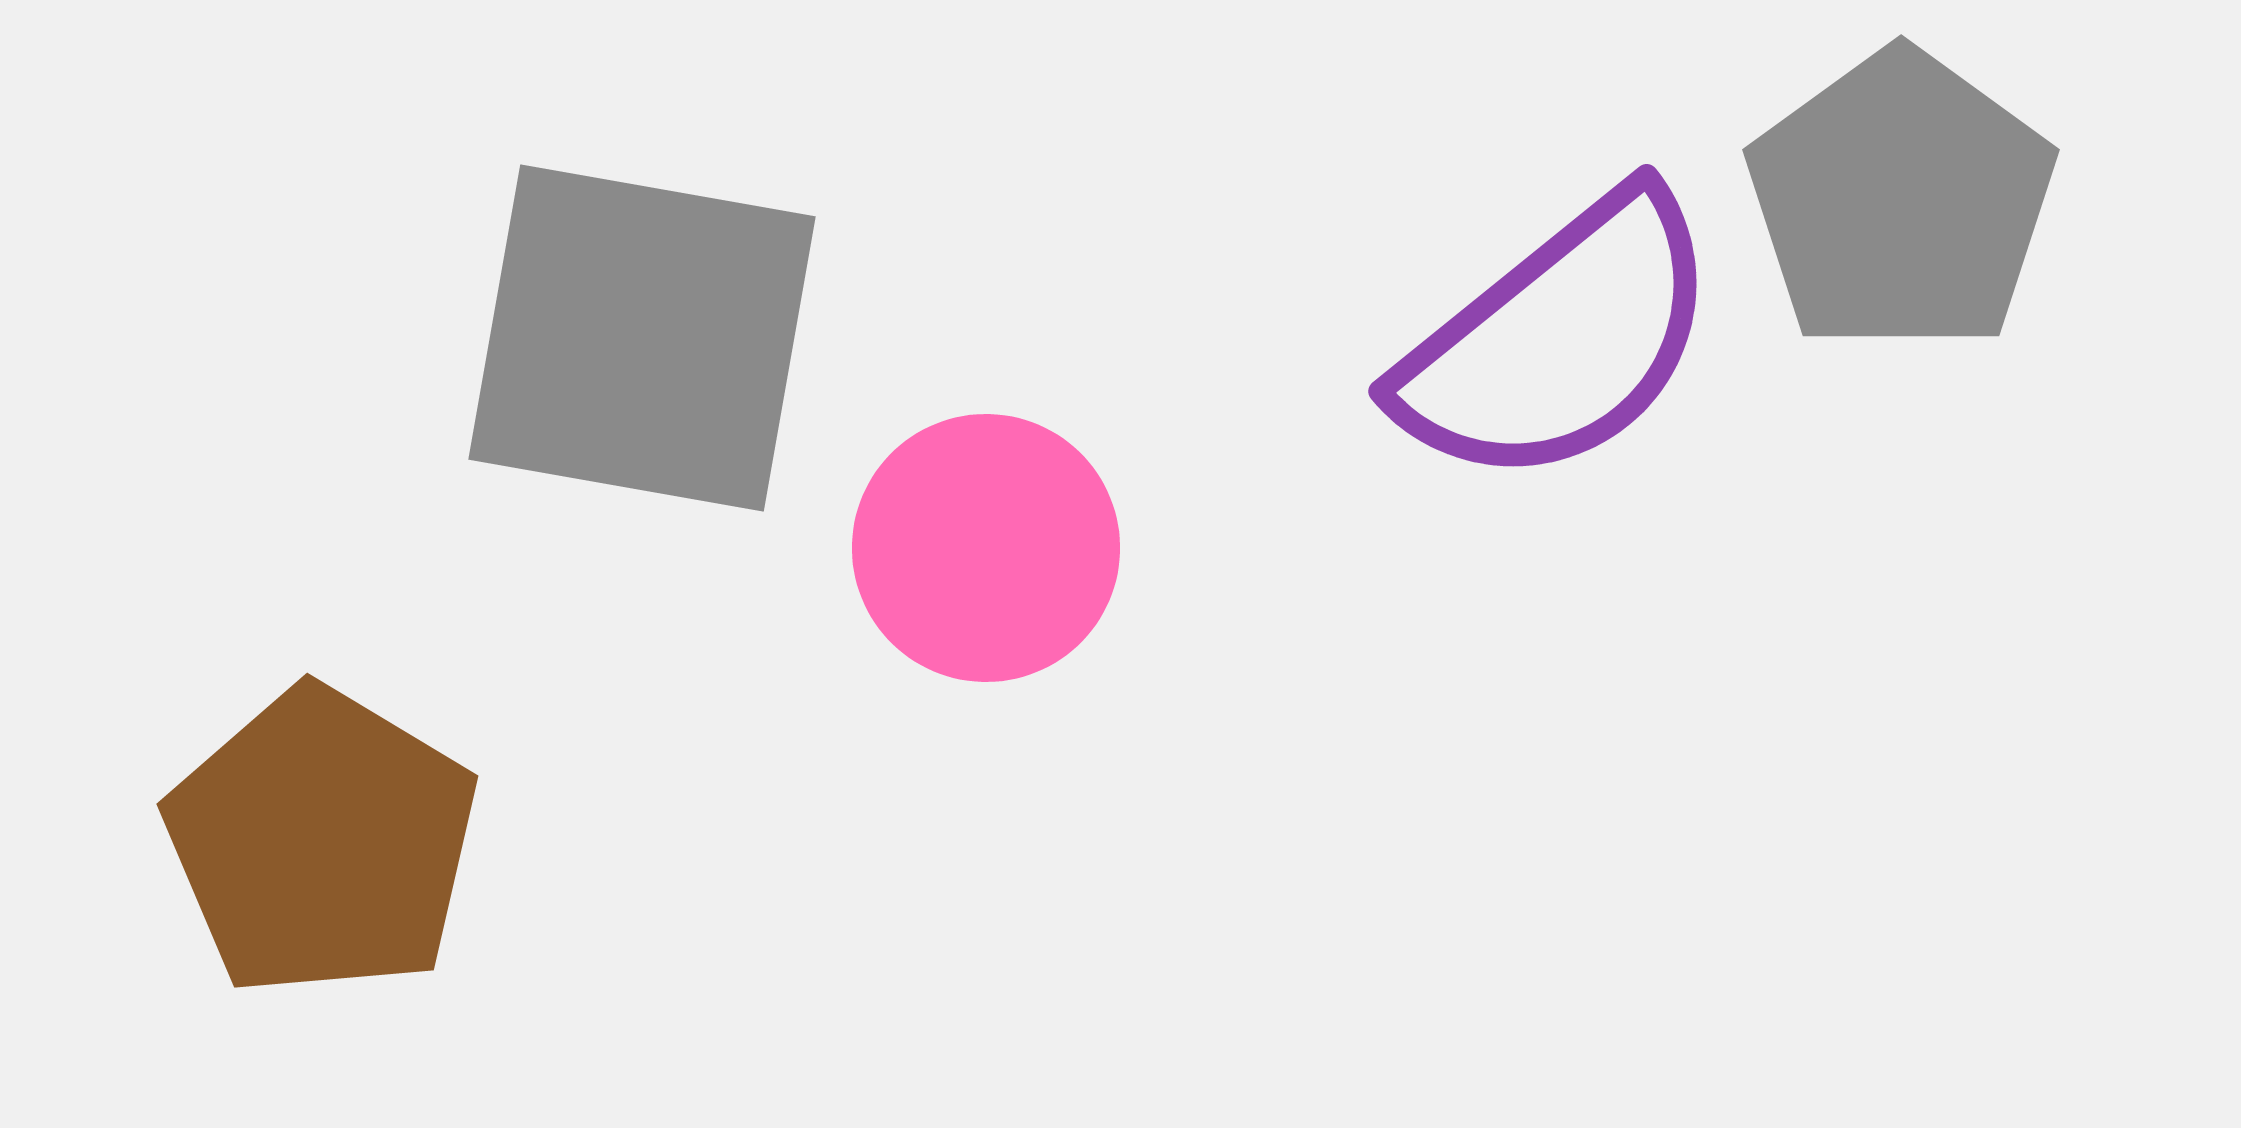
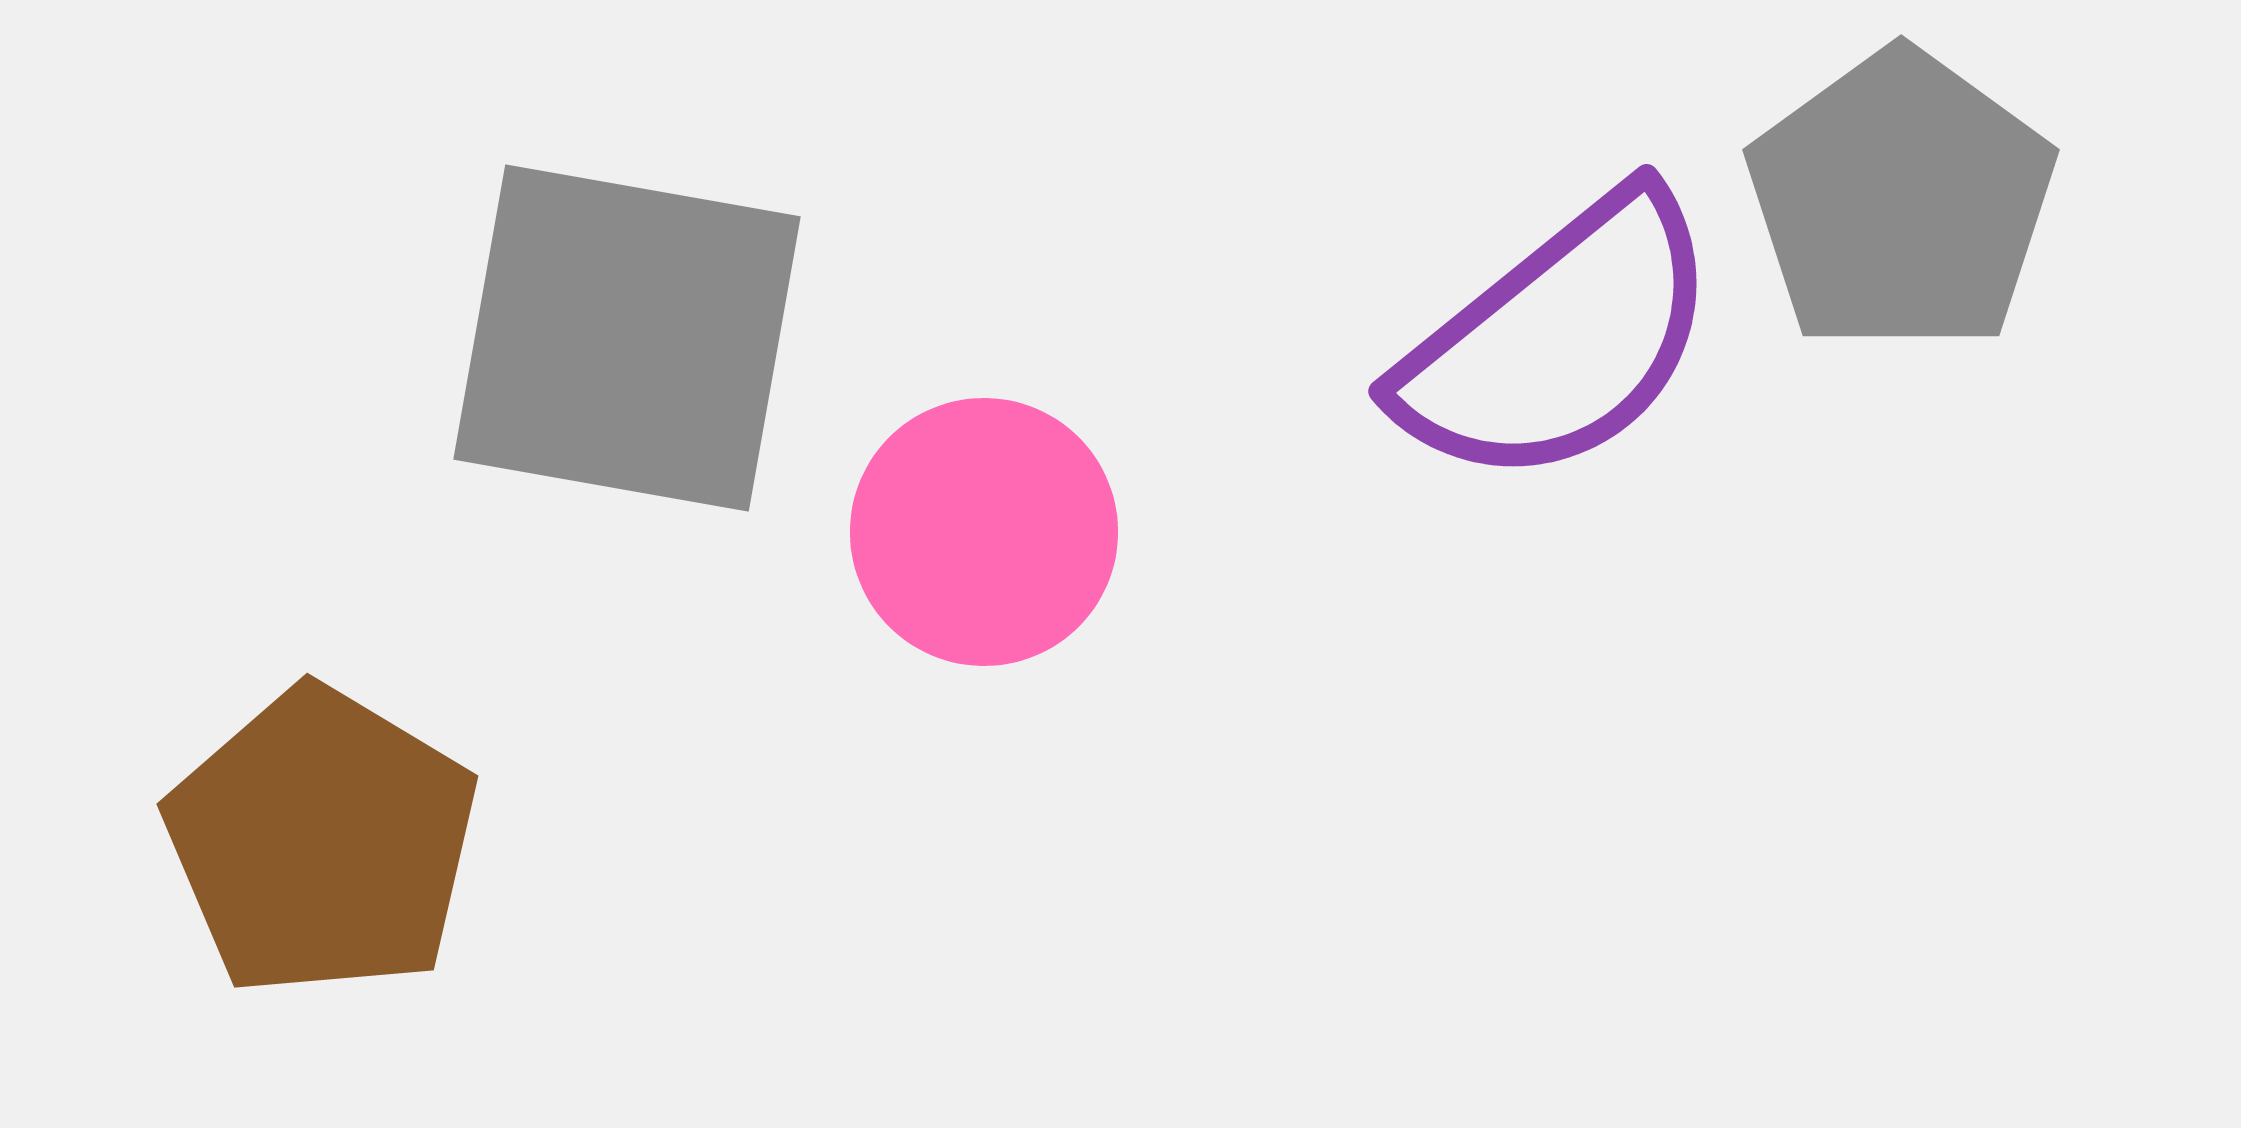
gray square: moved 15 px left
pink circle: moved 2 px left, 16 px up
